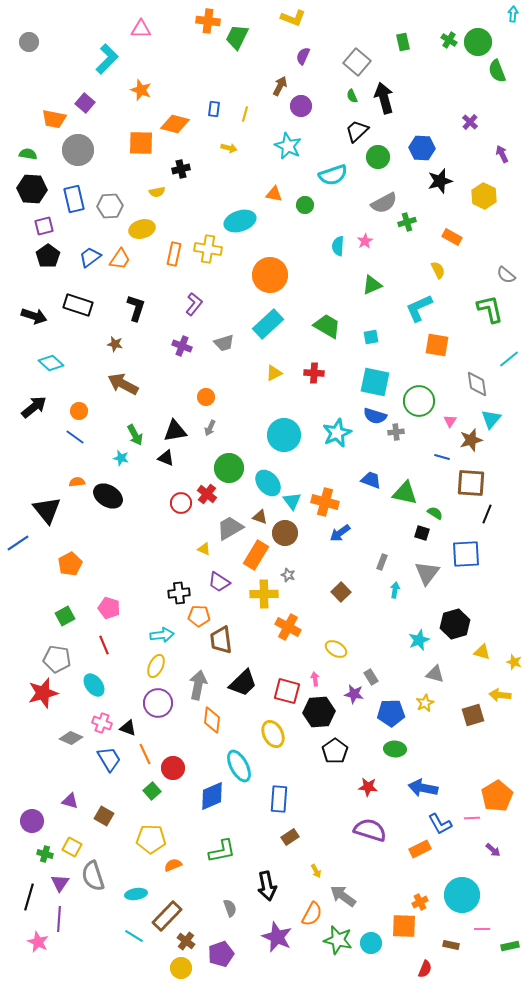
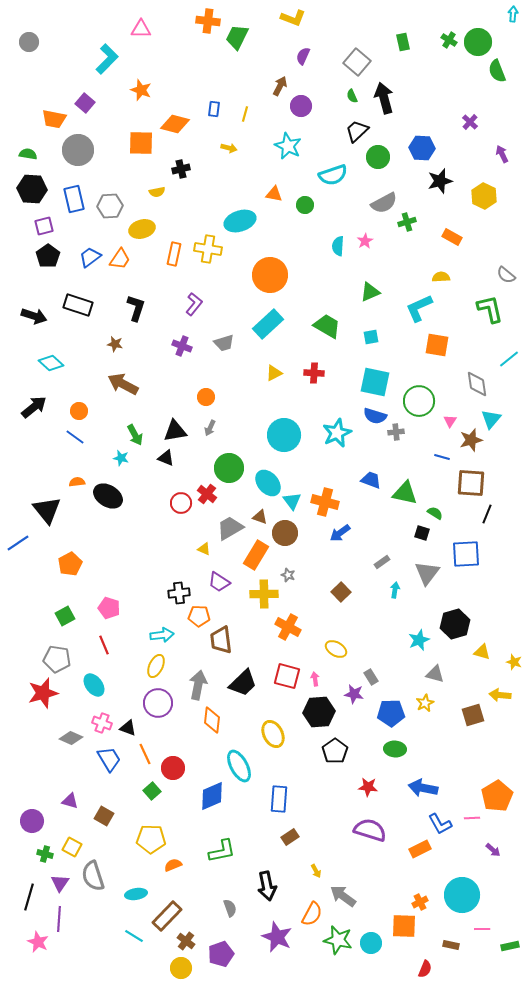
yellow semicircle at (438, 270): moved 3 px right, 7 px down; rotated 66 degrees counterclockwise
green triangle at (372, 285): moved 2 px left, 7 px down
gray rectangle at (382, 562): rotated 35 degrees clockwise
red square at (287, 691): moved 15 px up
